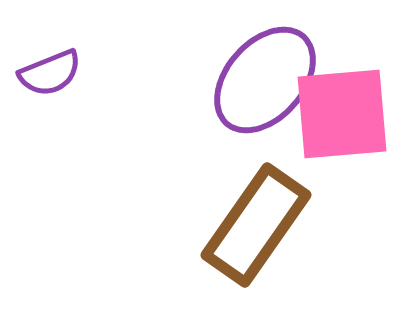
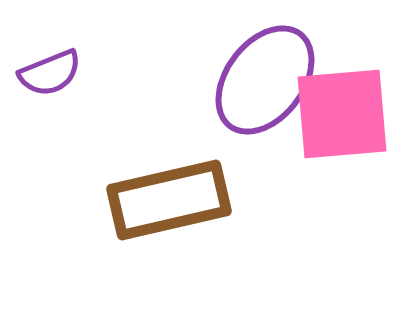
purple ellipse: rotated 4 degrees counterclockwise
brown rectangle: moved 87 px left, 25 px up; rotated 42 degrees clockwise
